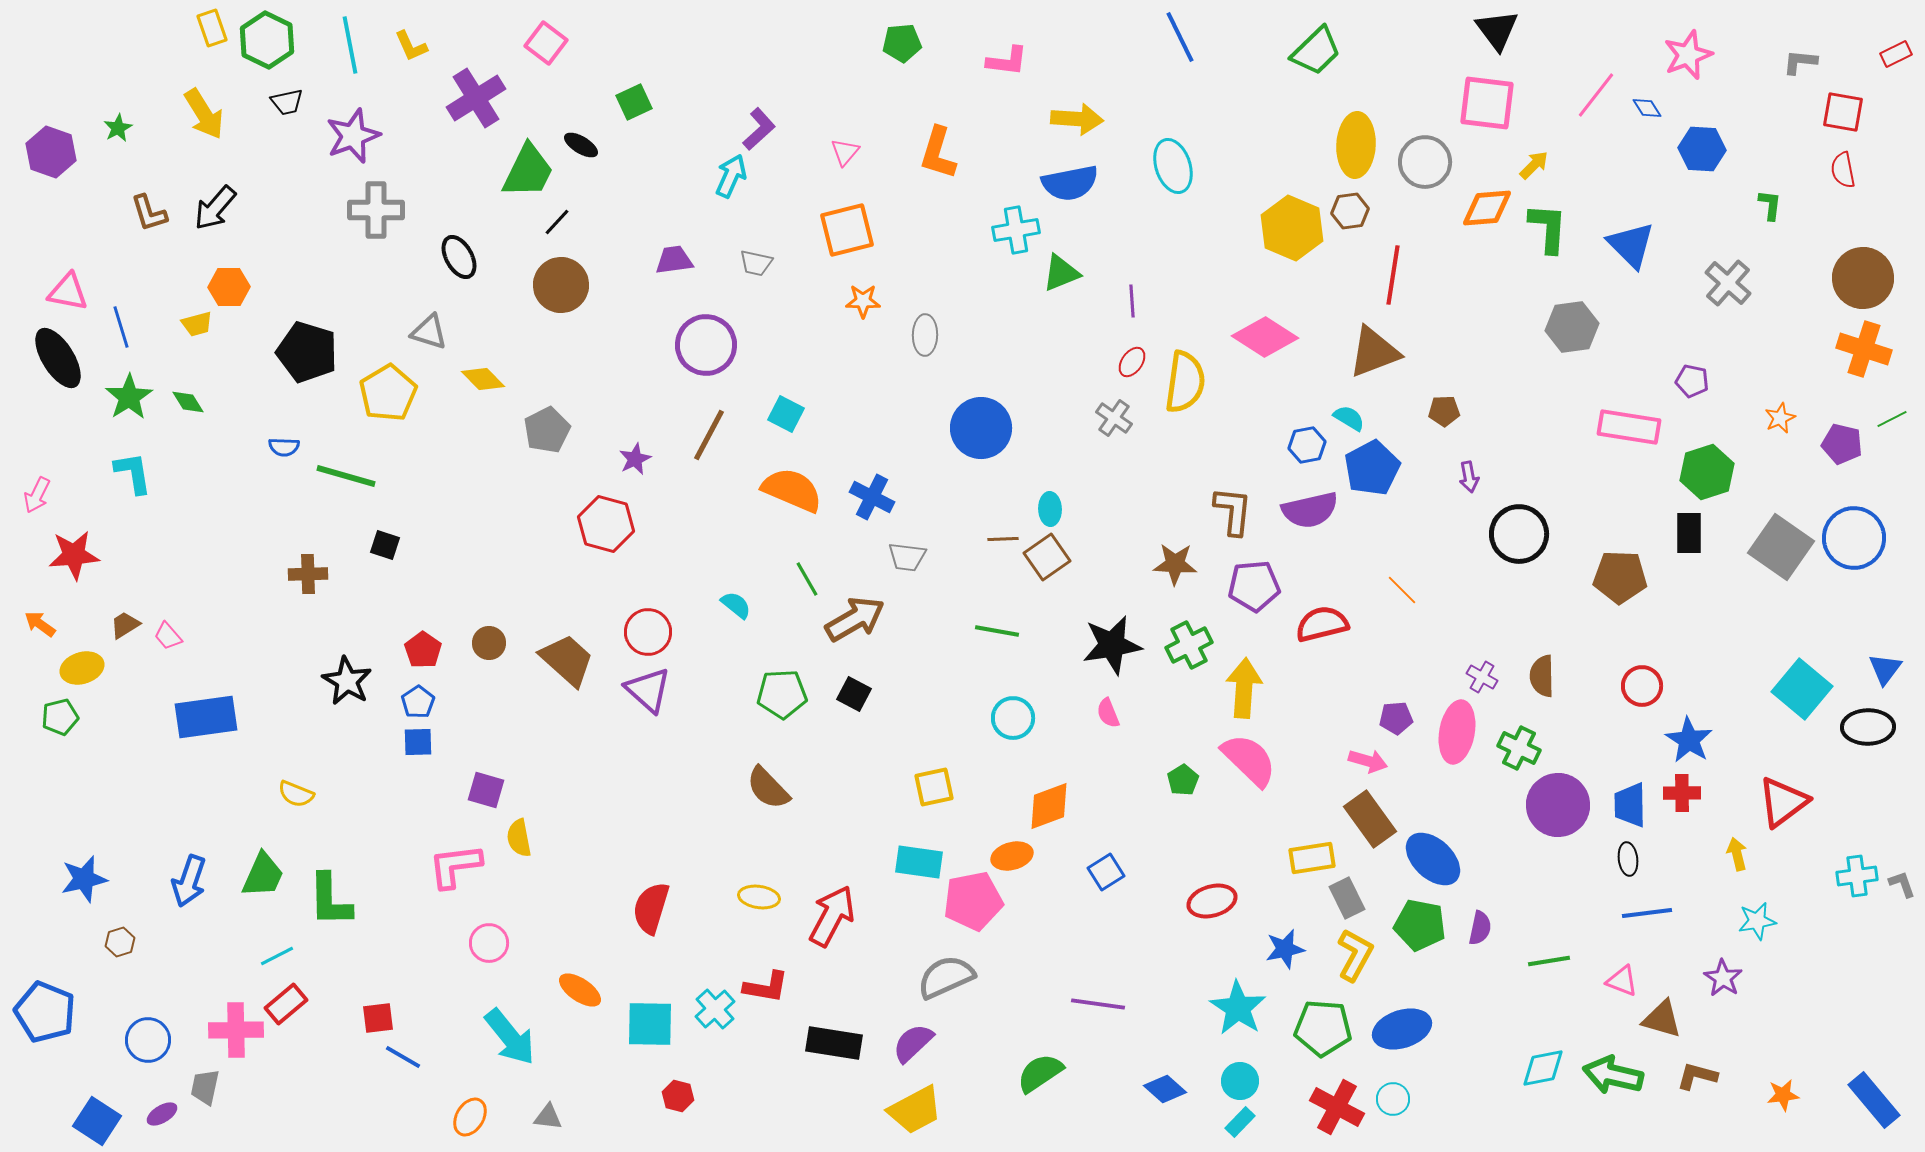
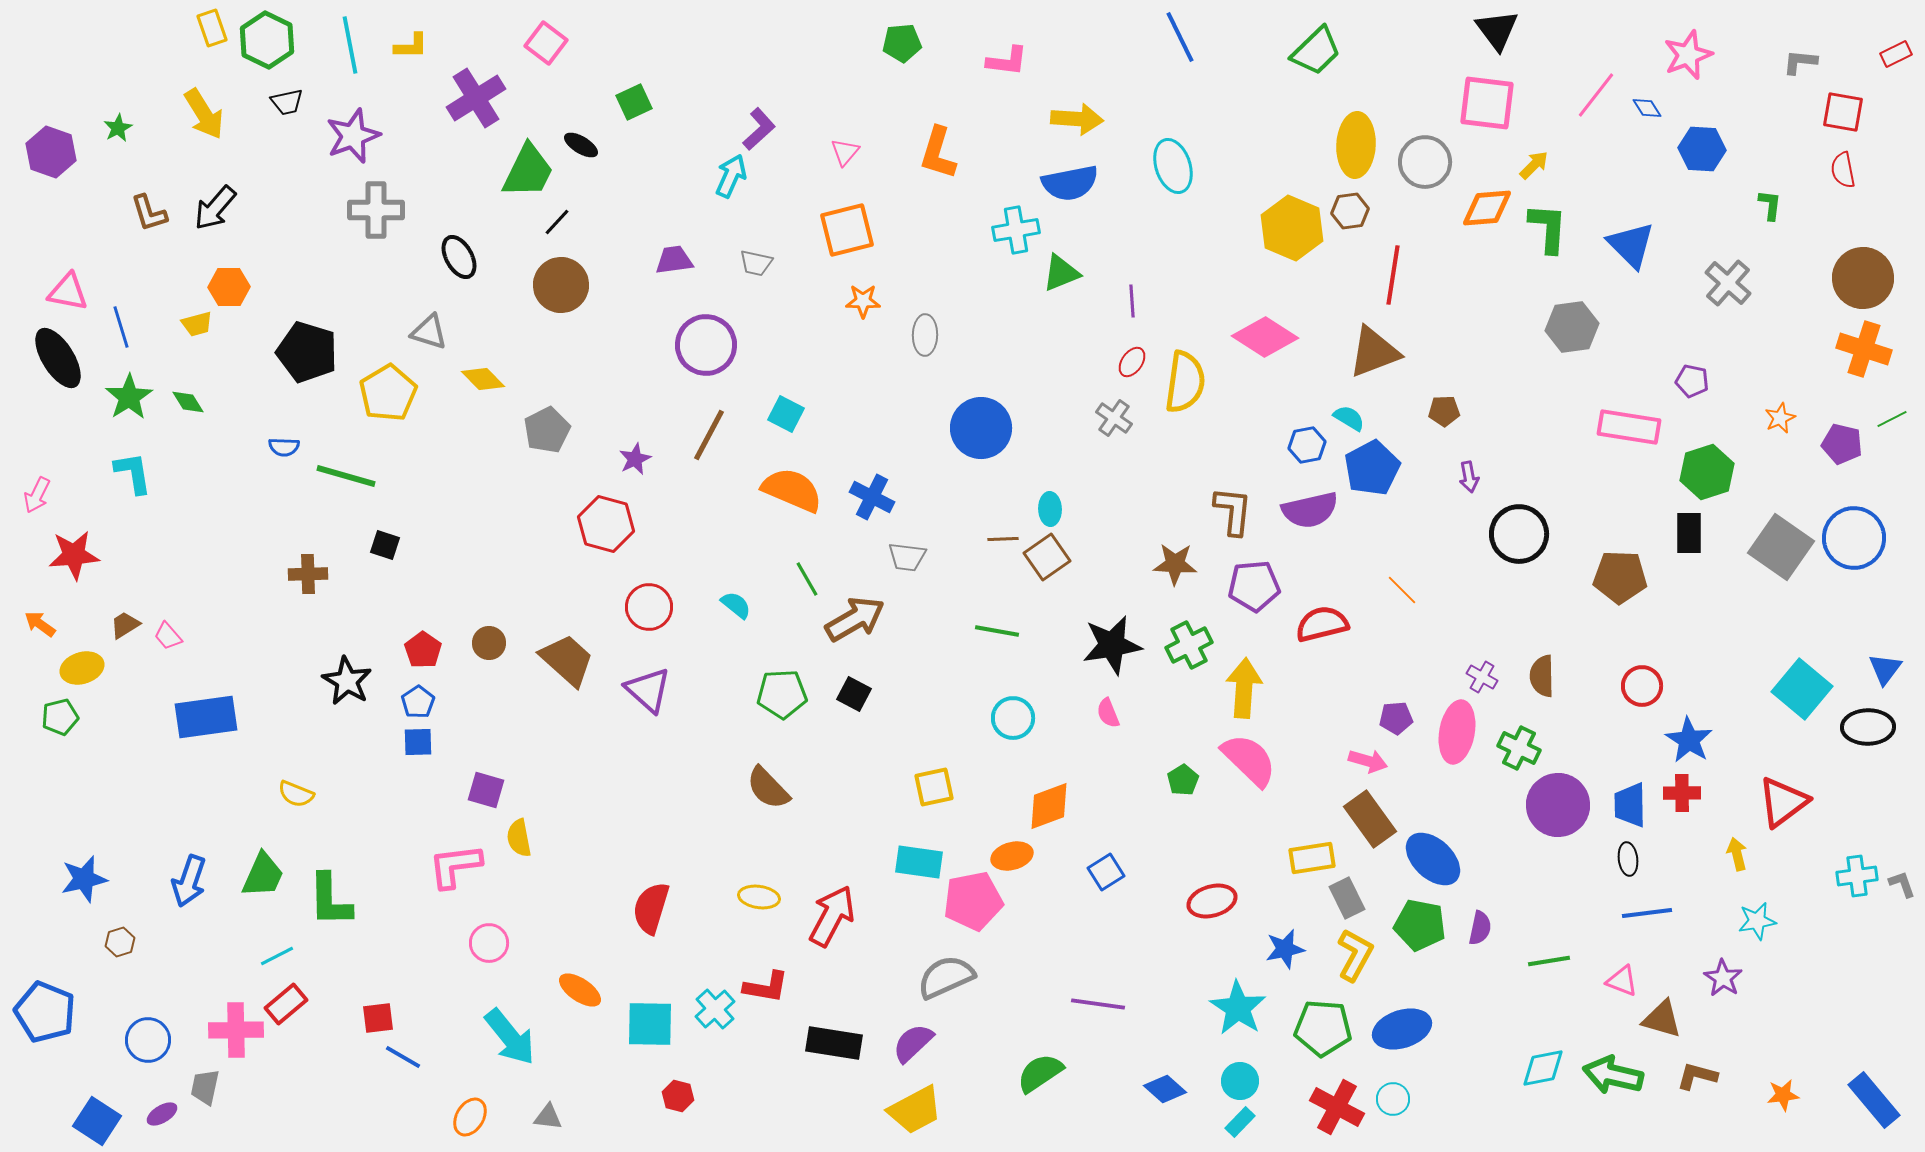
yellow L-shape at (411, 46): rotated 66 degrees counterclockwise
red circle at (648, 632): moved 1 px right, 25 px up
